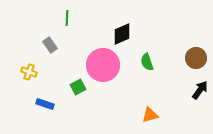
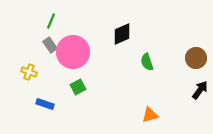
green line: moved 16 px left, 3 px down; rotated 21 degrees clockwise
pink circle: moved 30 px left, 13 px up
